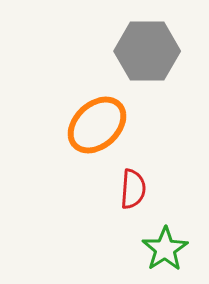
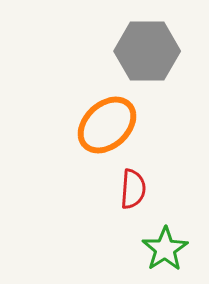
orange ellipse: moved 10 px right
